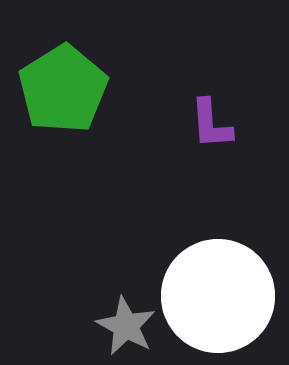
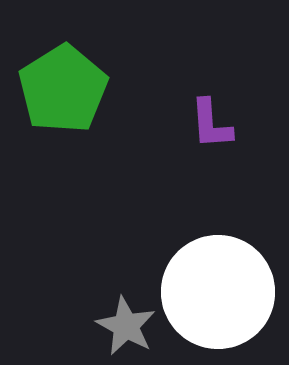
white circle: moved 4 px up
